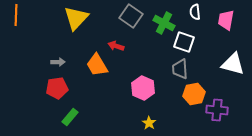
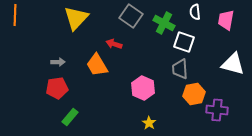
orange line: moved 1 px left
red arrow: moved 2 px left, 2 px up
